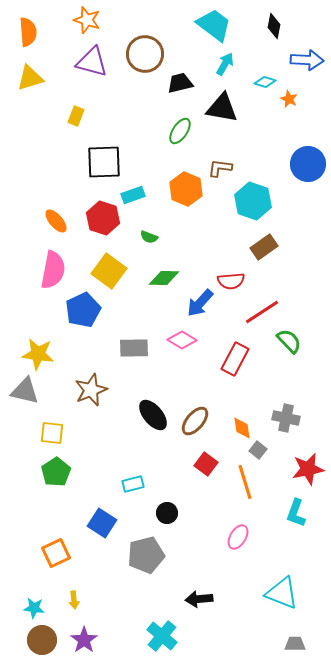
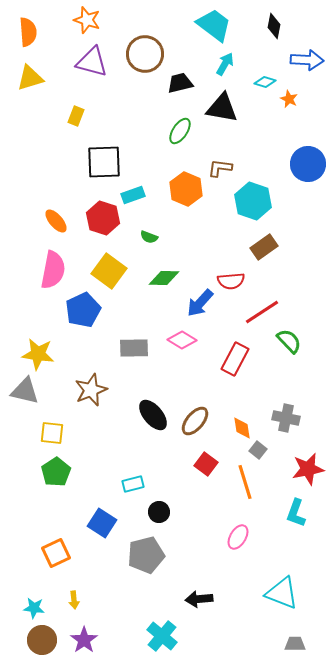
black circle at (167, 513): moved 8 px left, 1 px up
